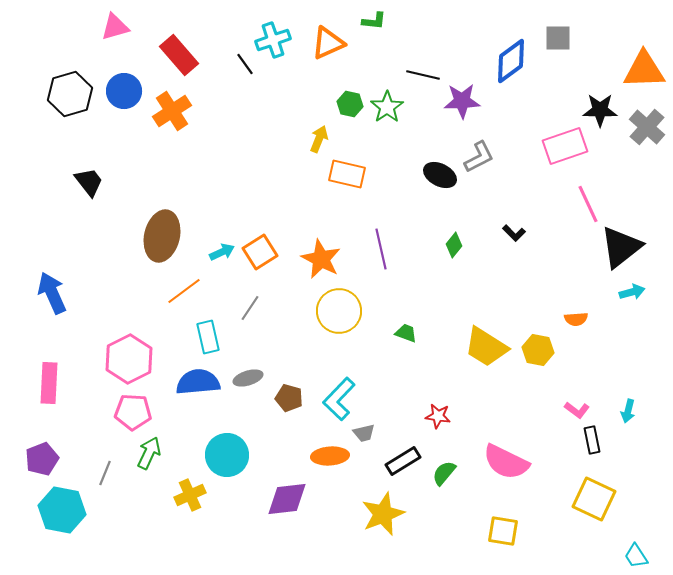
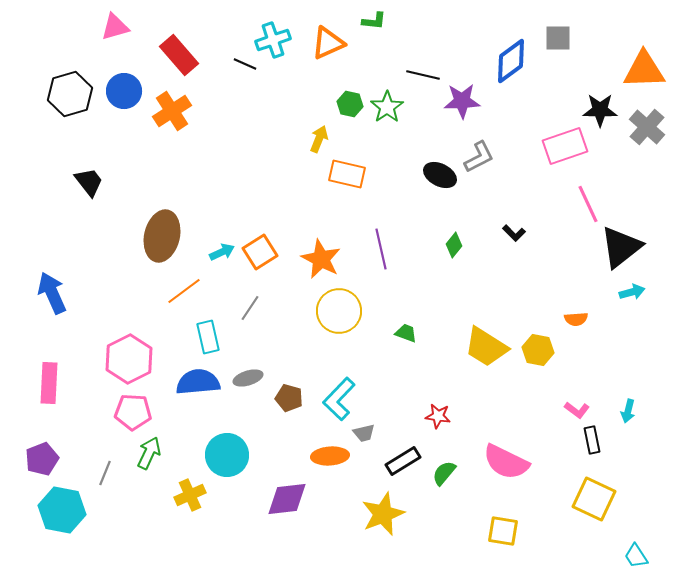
black line at (245, 64): rotated 30 degrees counterclockwise
